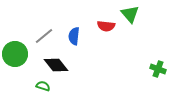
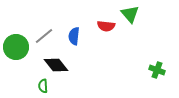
green circle: moved 1 px right, 7 px up
green cross: moved 1 px left, 1 px down
green semicircle: rotated 112 degrees counterclockwise
